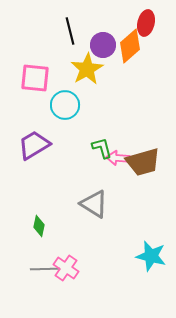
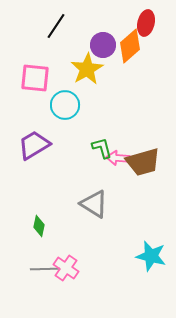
black line: moved 14 px left, 5 px up; rotated 48 degrees clockwise
